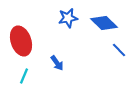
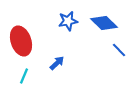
blue star: moved 3 px down
blue arrow: rotated 98 degrees counterclockwise
